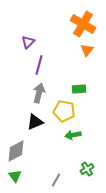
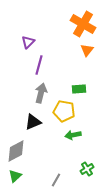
gray arrow: moved 2 px right
black triangle: moved 2 px left
green triangle: rotated 24 degrees clockwise
